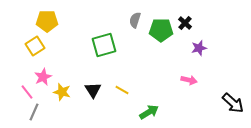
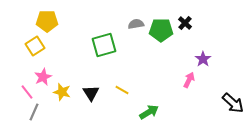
gray semicircle: moved 1 px right, 4 px down; rotated 63 degrees clockwise
purple star: moved 4 px right, 11 px down; rotated 21 degrees counterclockwise
pink arrow: rotated 77 degrees counterclockwise
black triangle: moved 2 px left, 3 px down
